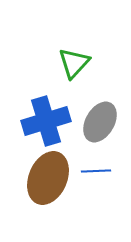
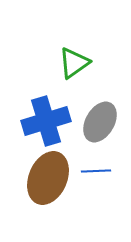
green triangle: rotated 12 degrees clockwise
